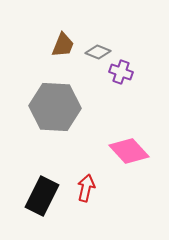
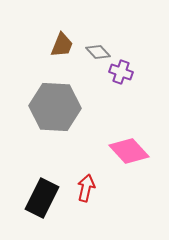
brown trapezoid: moved 1 px left
gray diamond: rotated 25 degrees clockwise
black rectangle: moved 2 px down
